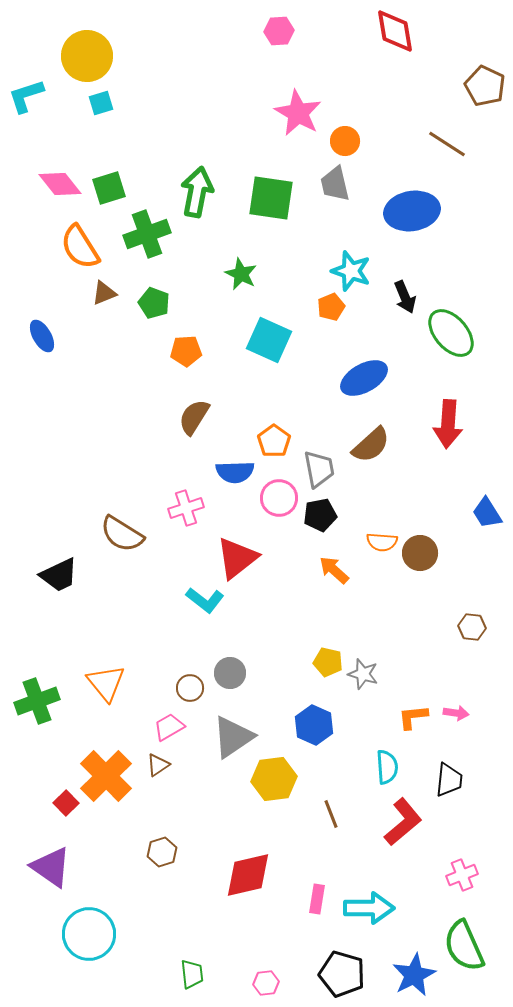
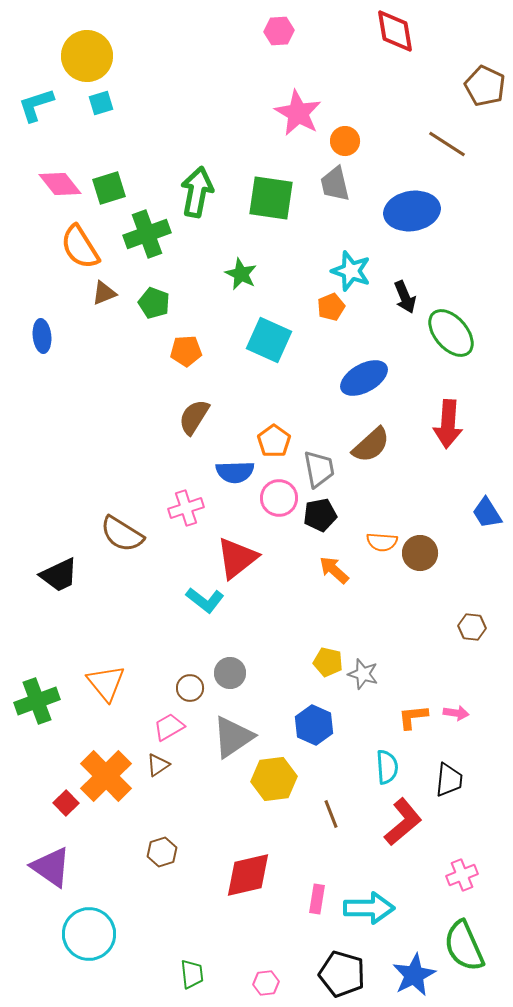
cyan L-shape at (26, 96): moved 10 px right, 9 px down
blue ellipse at (42, 336): rotated 24 degrees clockwise
